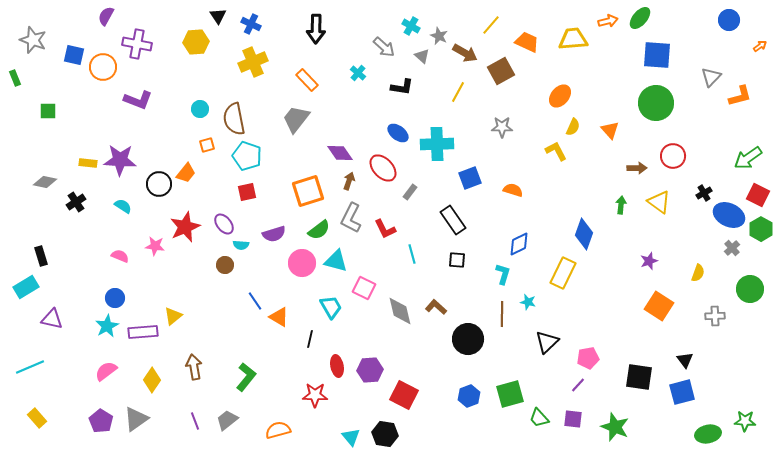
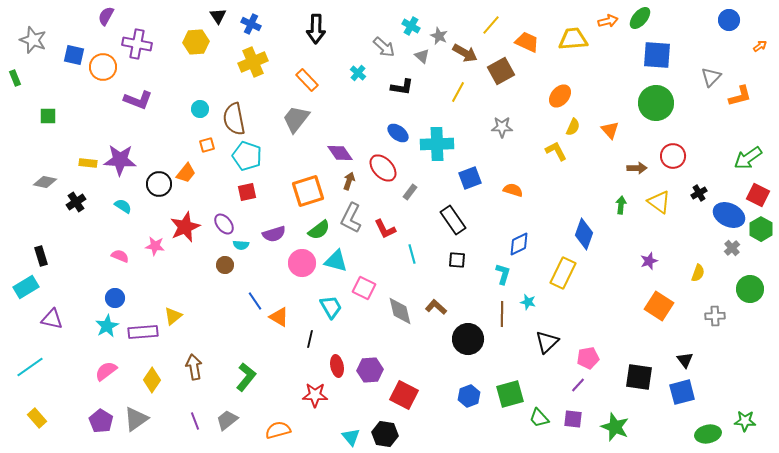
green square at (48, 111): moved 5 px down
black cross at (704, 193): moved 5 px left
cyan line at (30, 367): rotated 12 degrees counterclockwise
